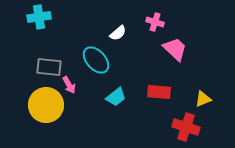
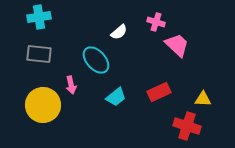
pink cross: moved 1 px right
white semicircle: moved 1 px right, 1 px up
pink trapezoid: moved 2 px right, 4 px up
gray rectangle: moved 10 px left, 13 px up
pink arrow: moved 2 px right; rotated 18 degrees clockwise
red rectangle: rotated 30 degrees counterclockwise
yellow triangle: rotated 24 degrees clockwise
yellow circle: moved 3 px left
red cross: moved 1 px right, 1 px up
